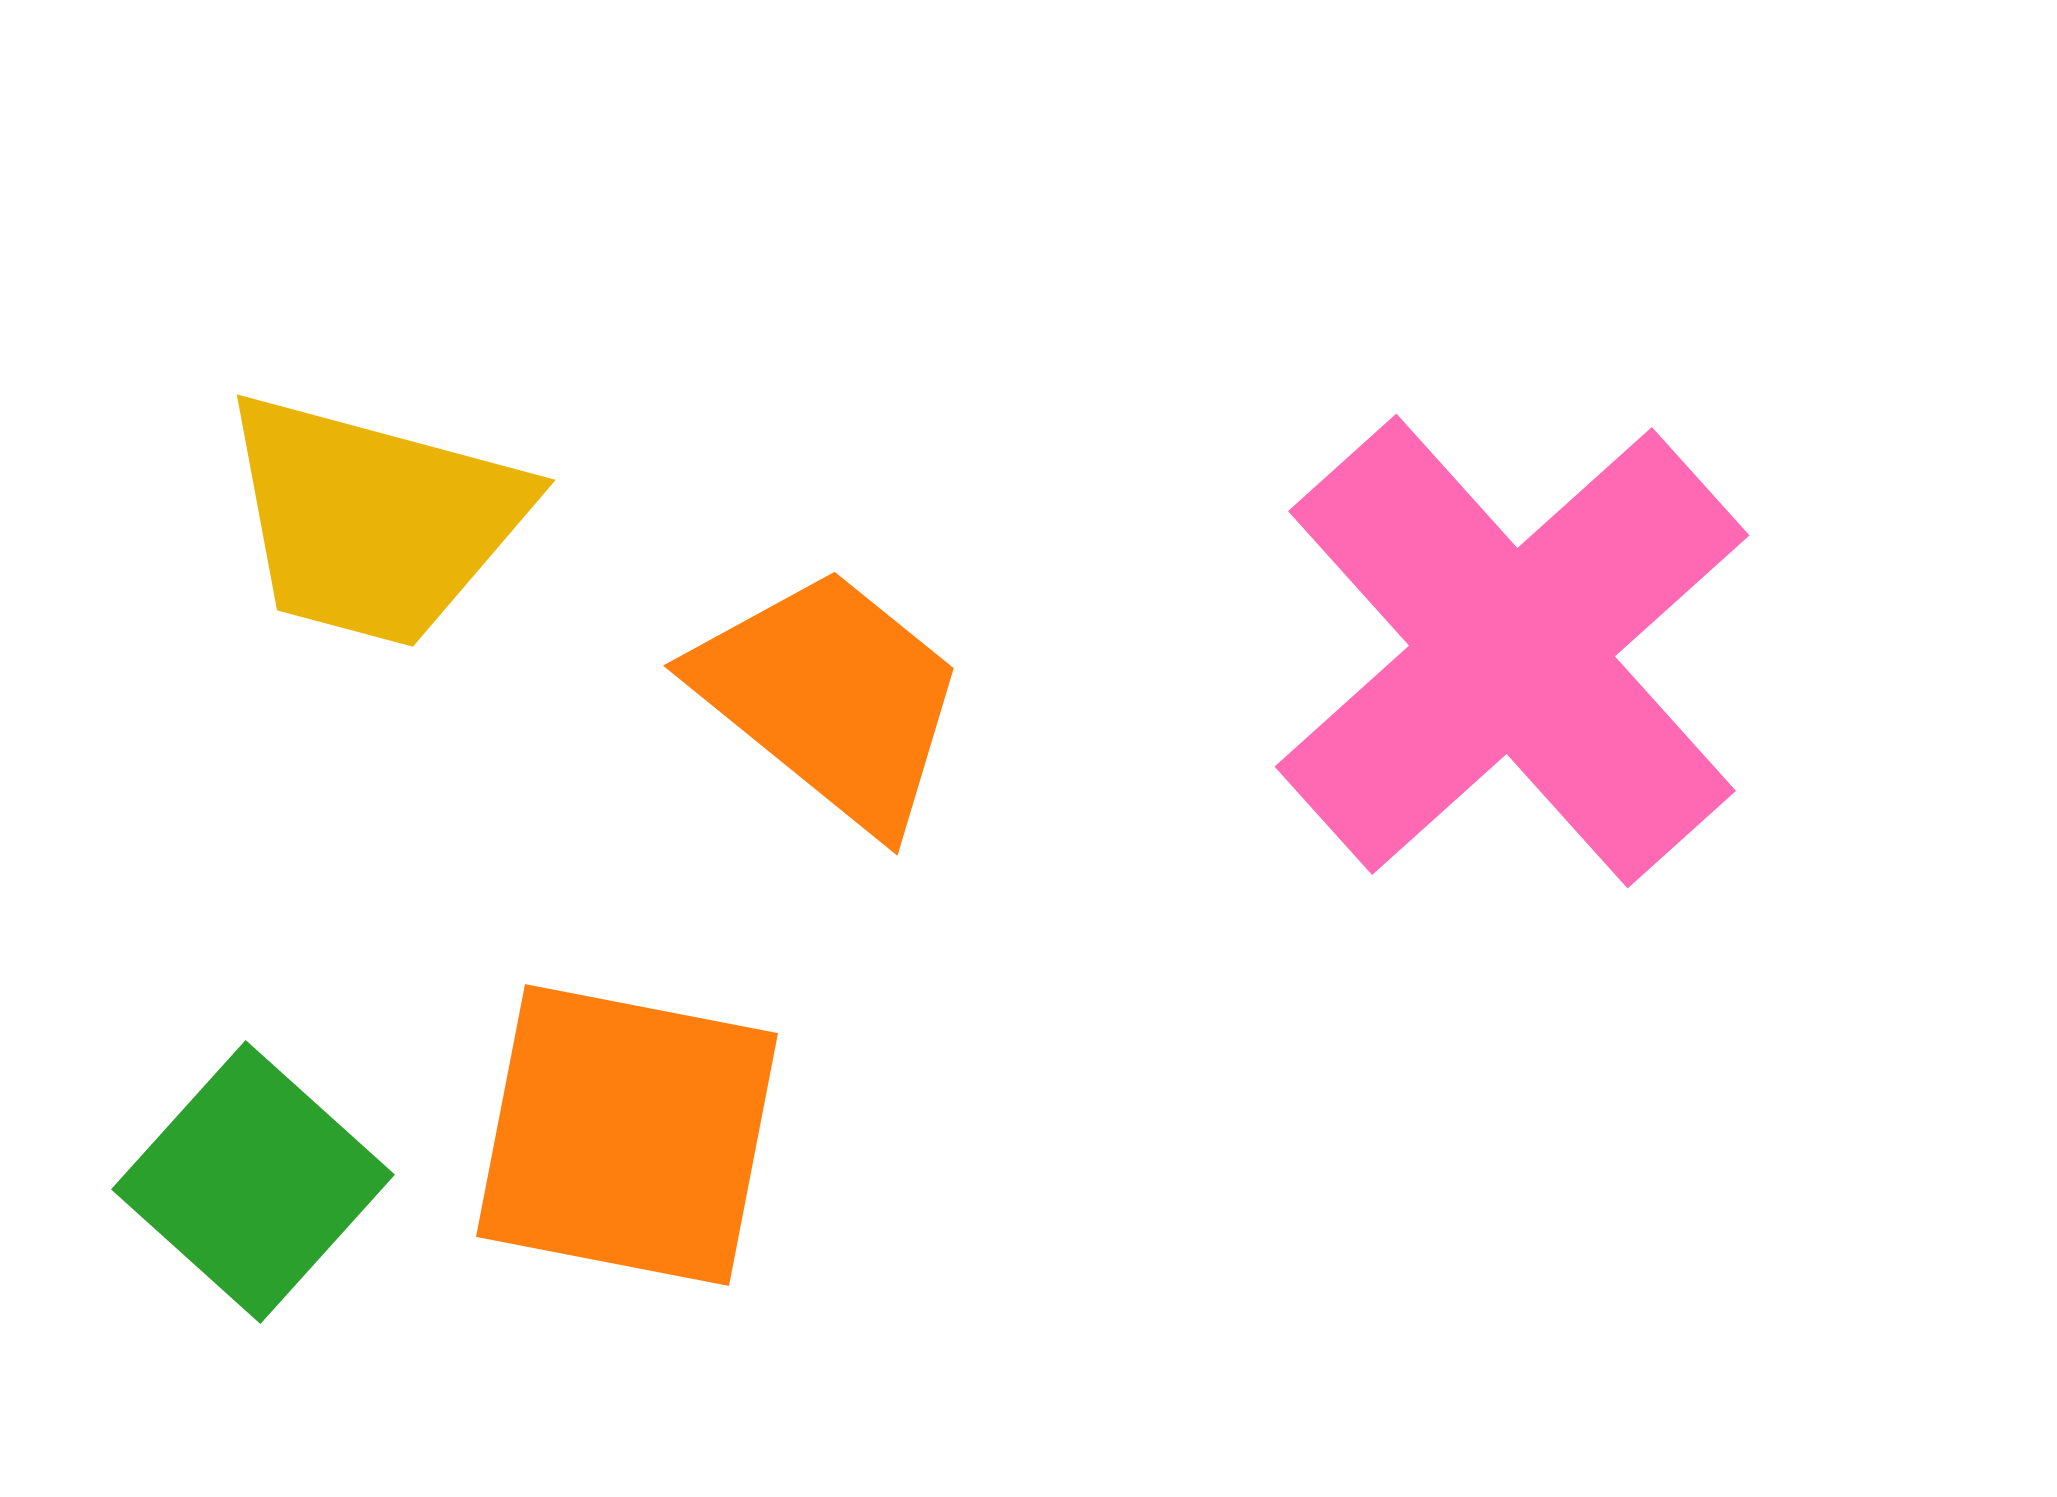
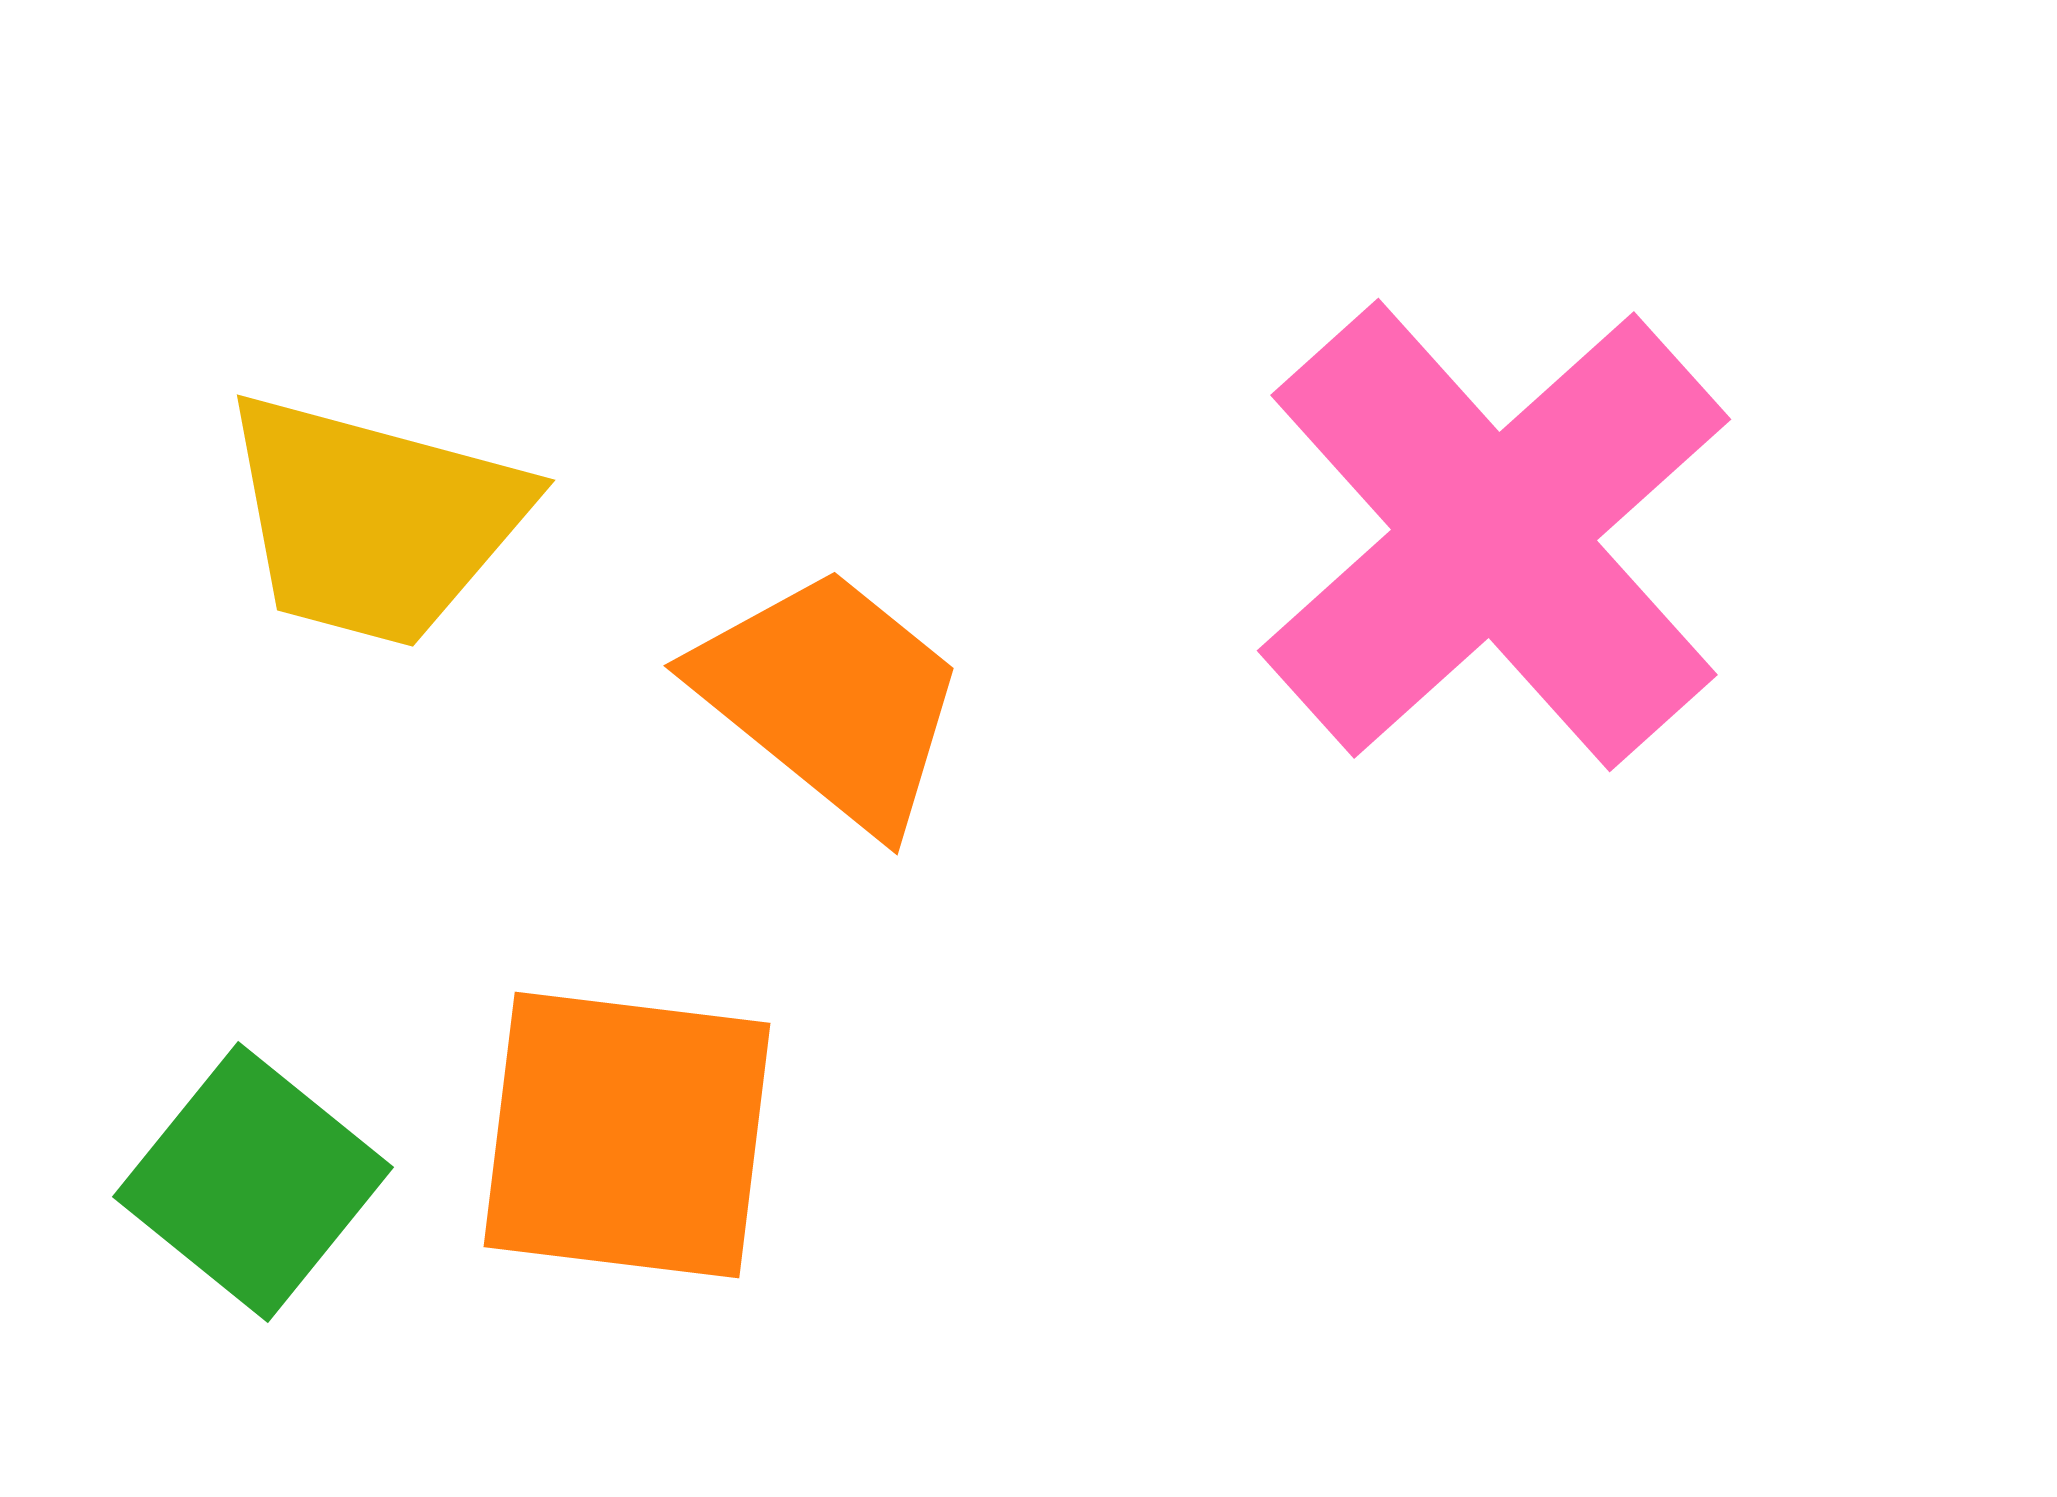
pink cross: moved 18 px left, 116 px up
orange square: rotated 4 degrees counterclockwise
green square: rotated 3 degrees counterclockwise
